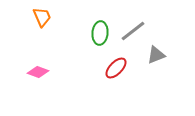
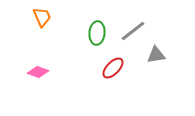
green ellipse: moved 3 px left
gray triangle: rotated 12 degrees clockwise
red ellipse: moved 3 px left
